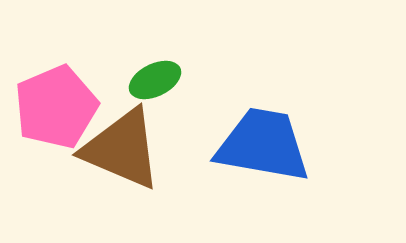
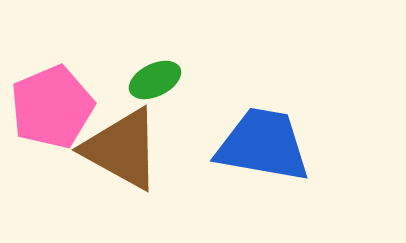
pink pentagon: moved 4 px left
brown triangle: rotated 6 degrees clockwise
